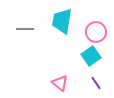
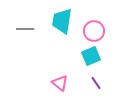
pink circle: moved 2 px left, 1 px up
cyan square: rotated 12 degrees clockwise
